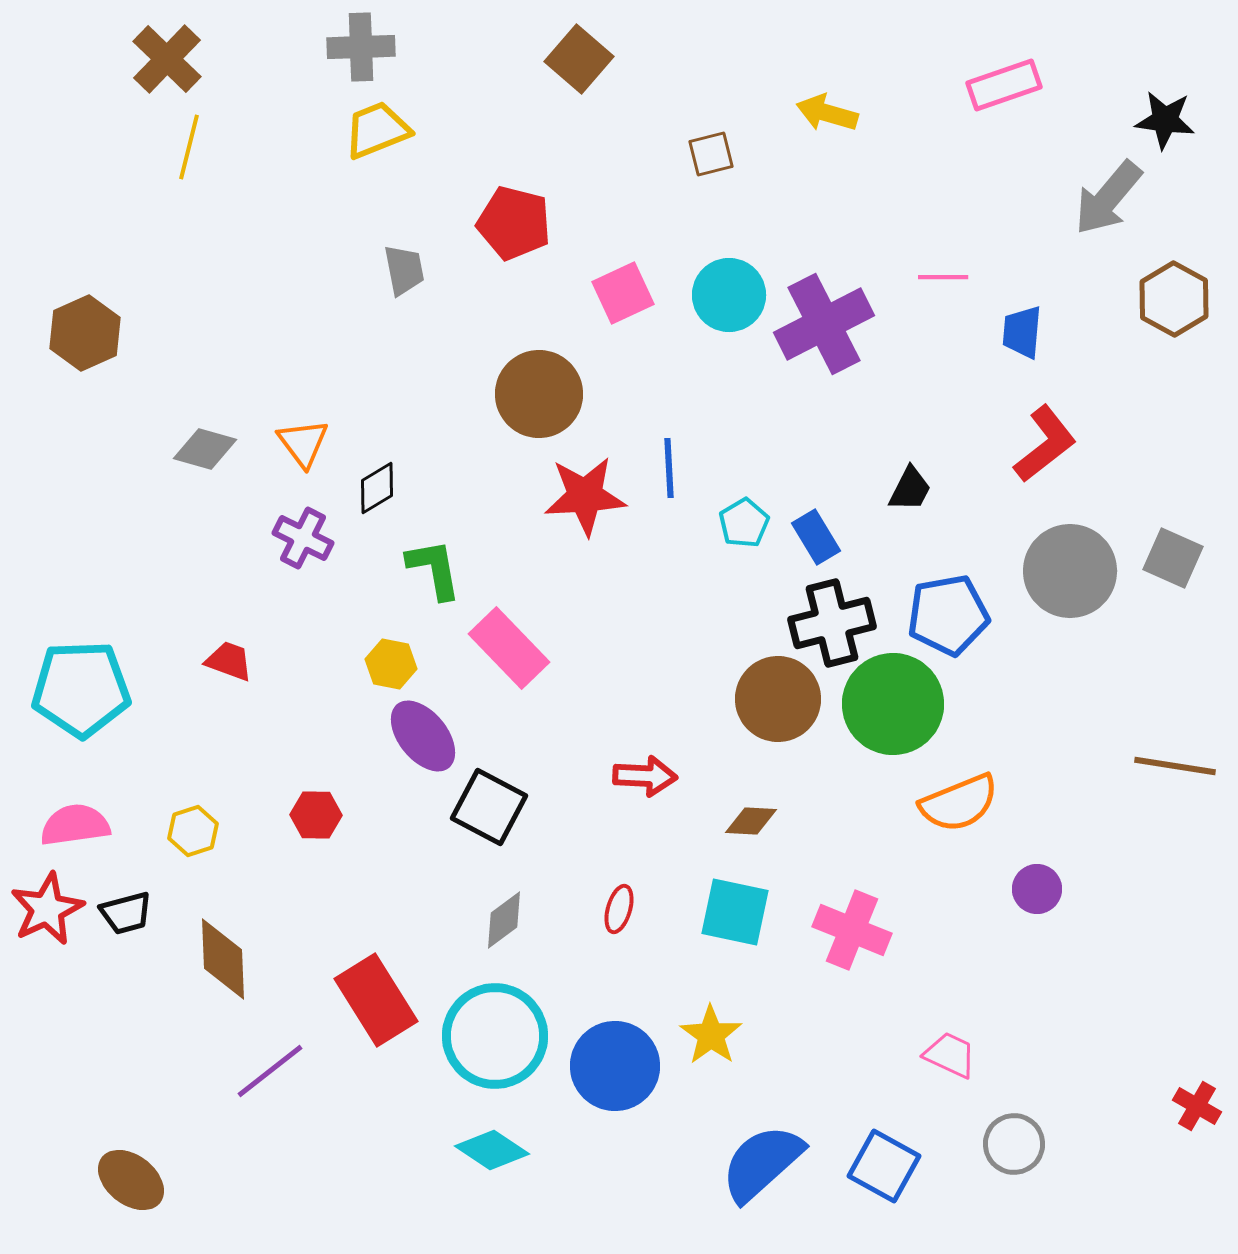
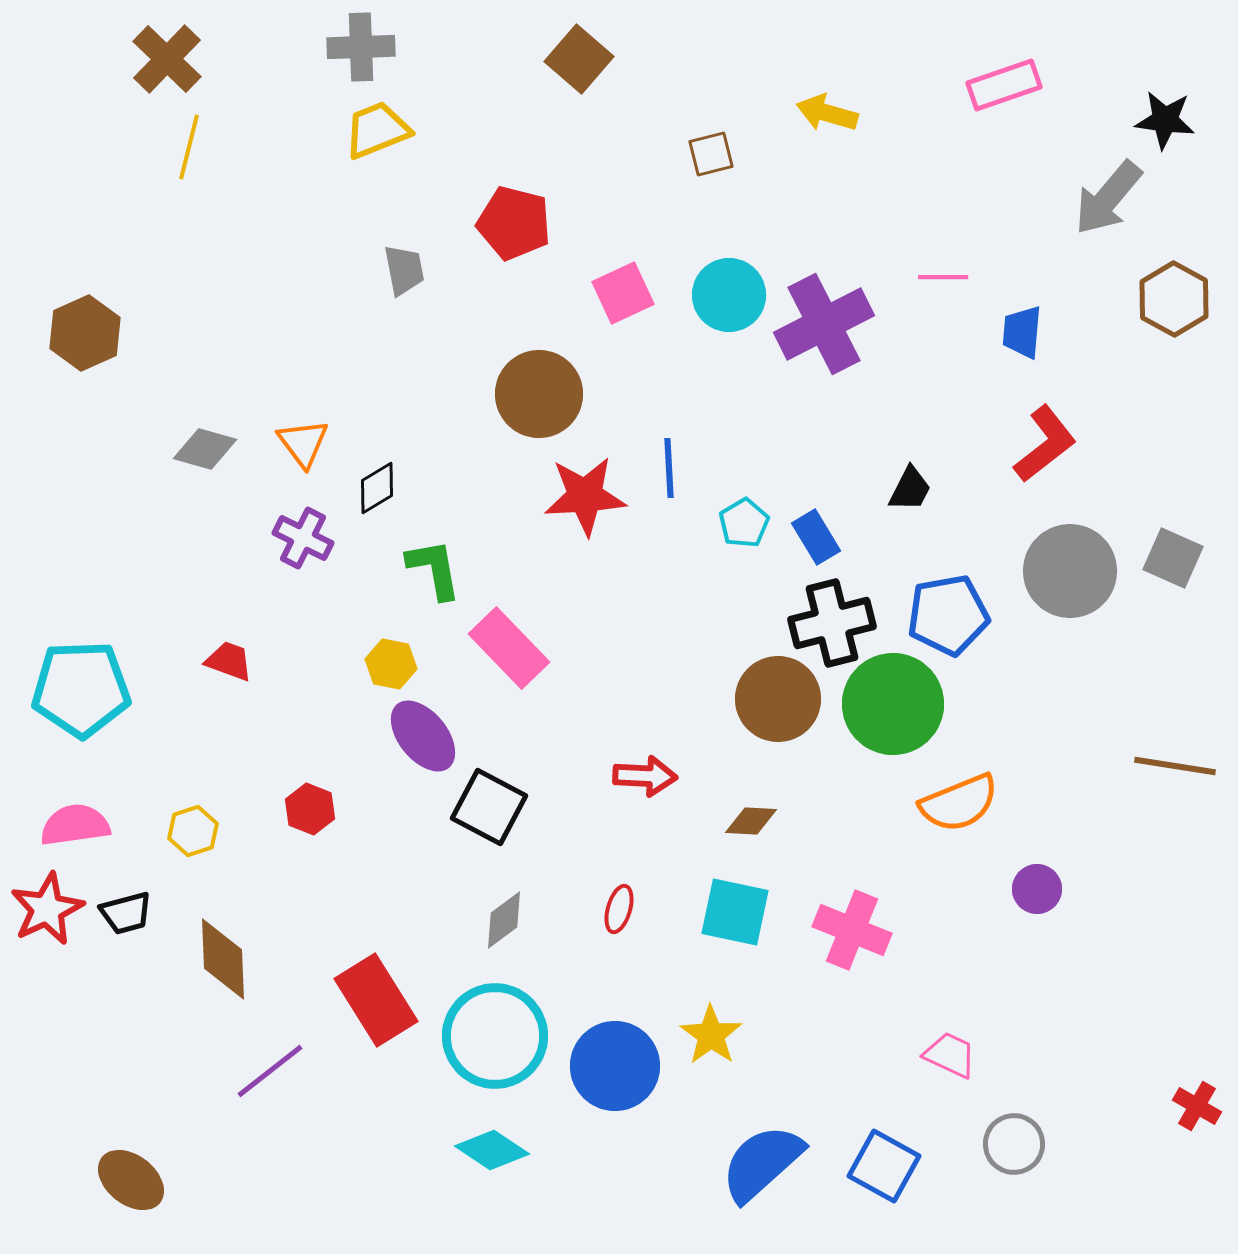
red hexagon at (316, 815): moved 6 px left, 6 px up; rotated 21 degrees clockwise
